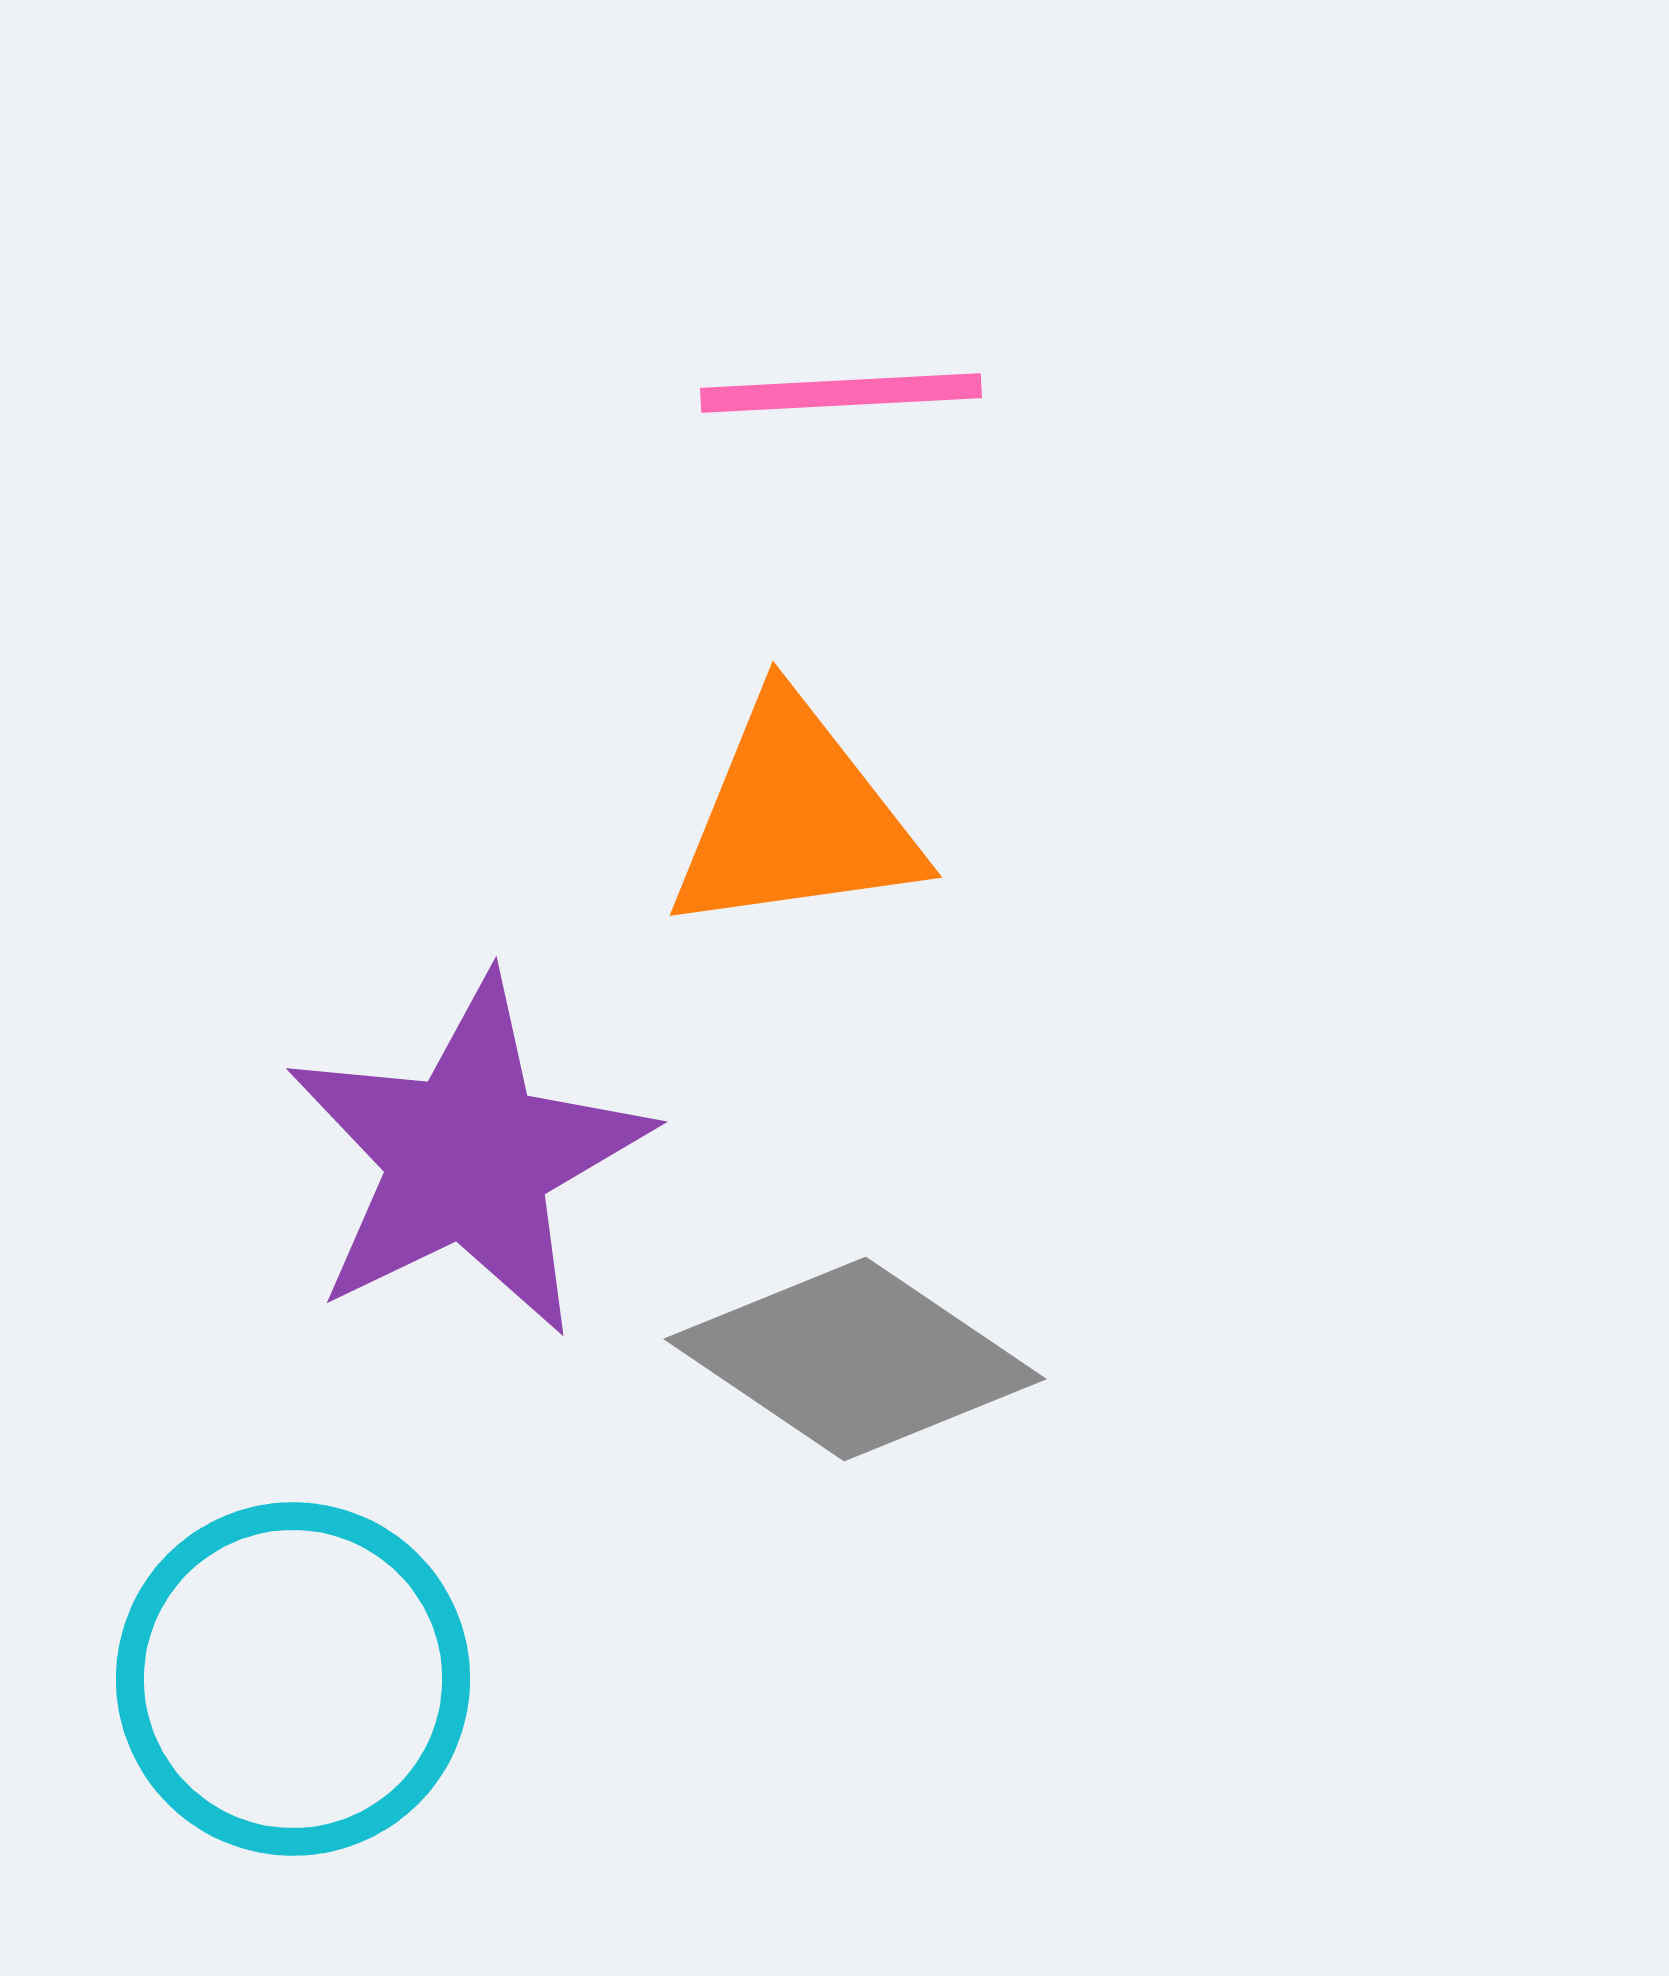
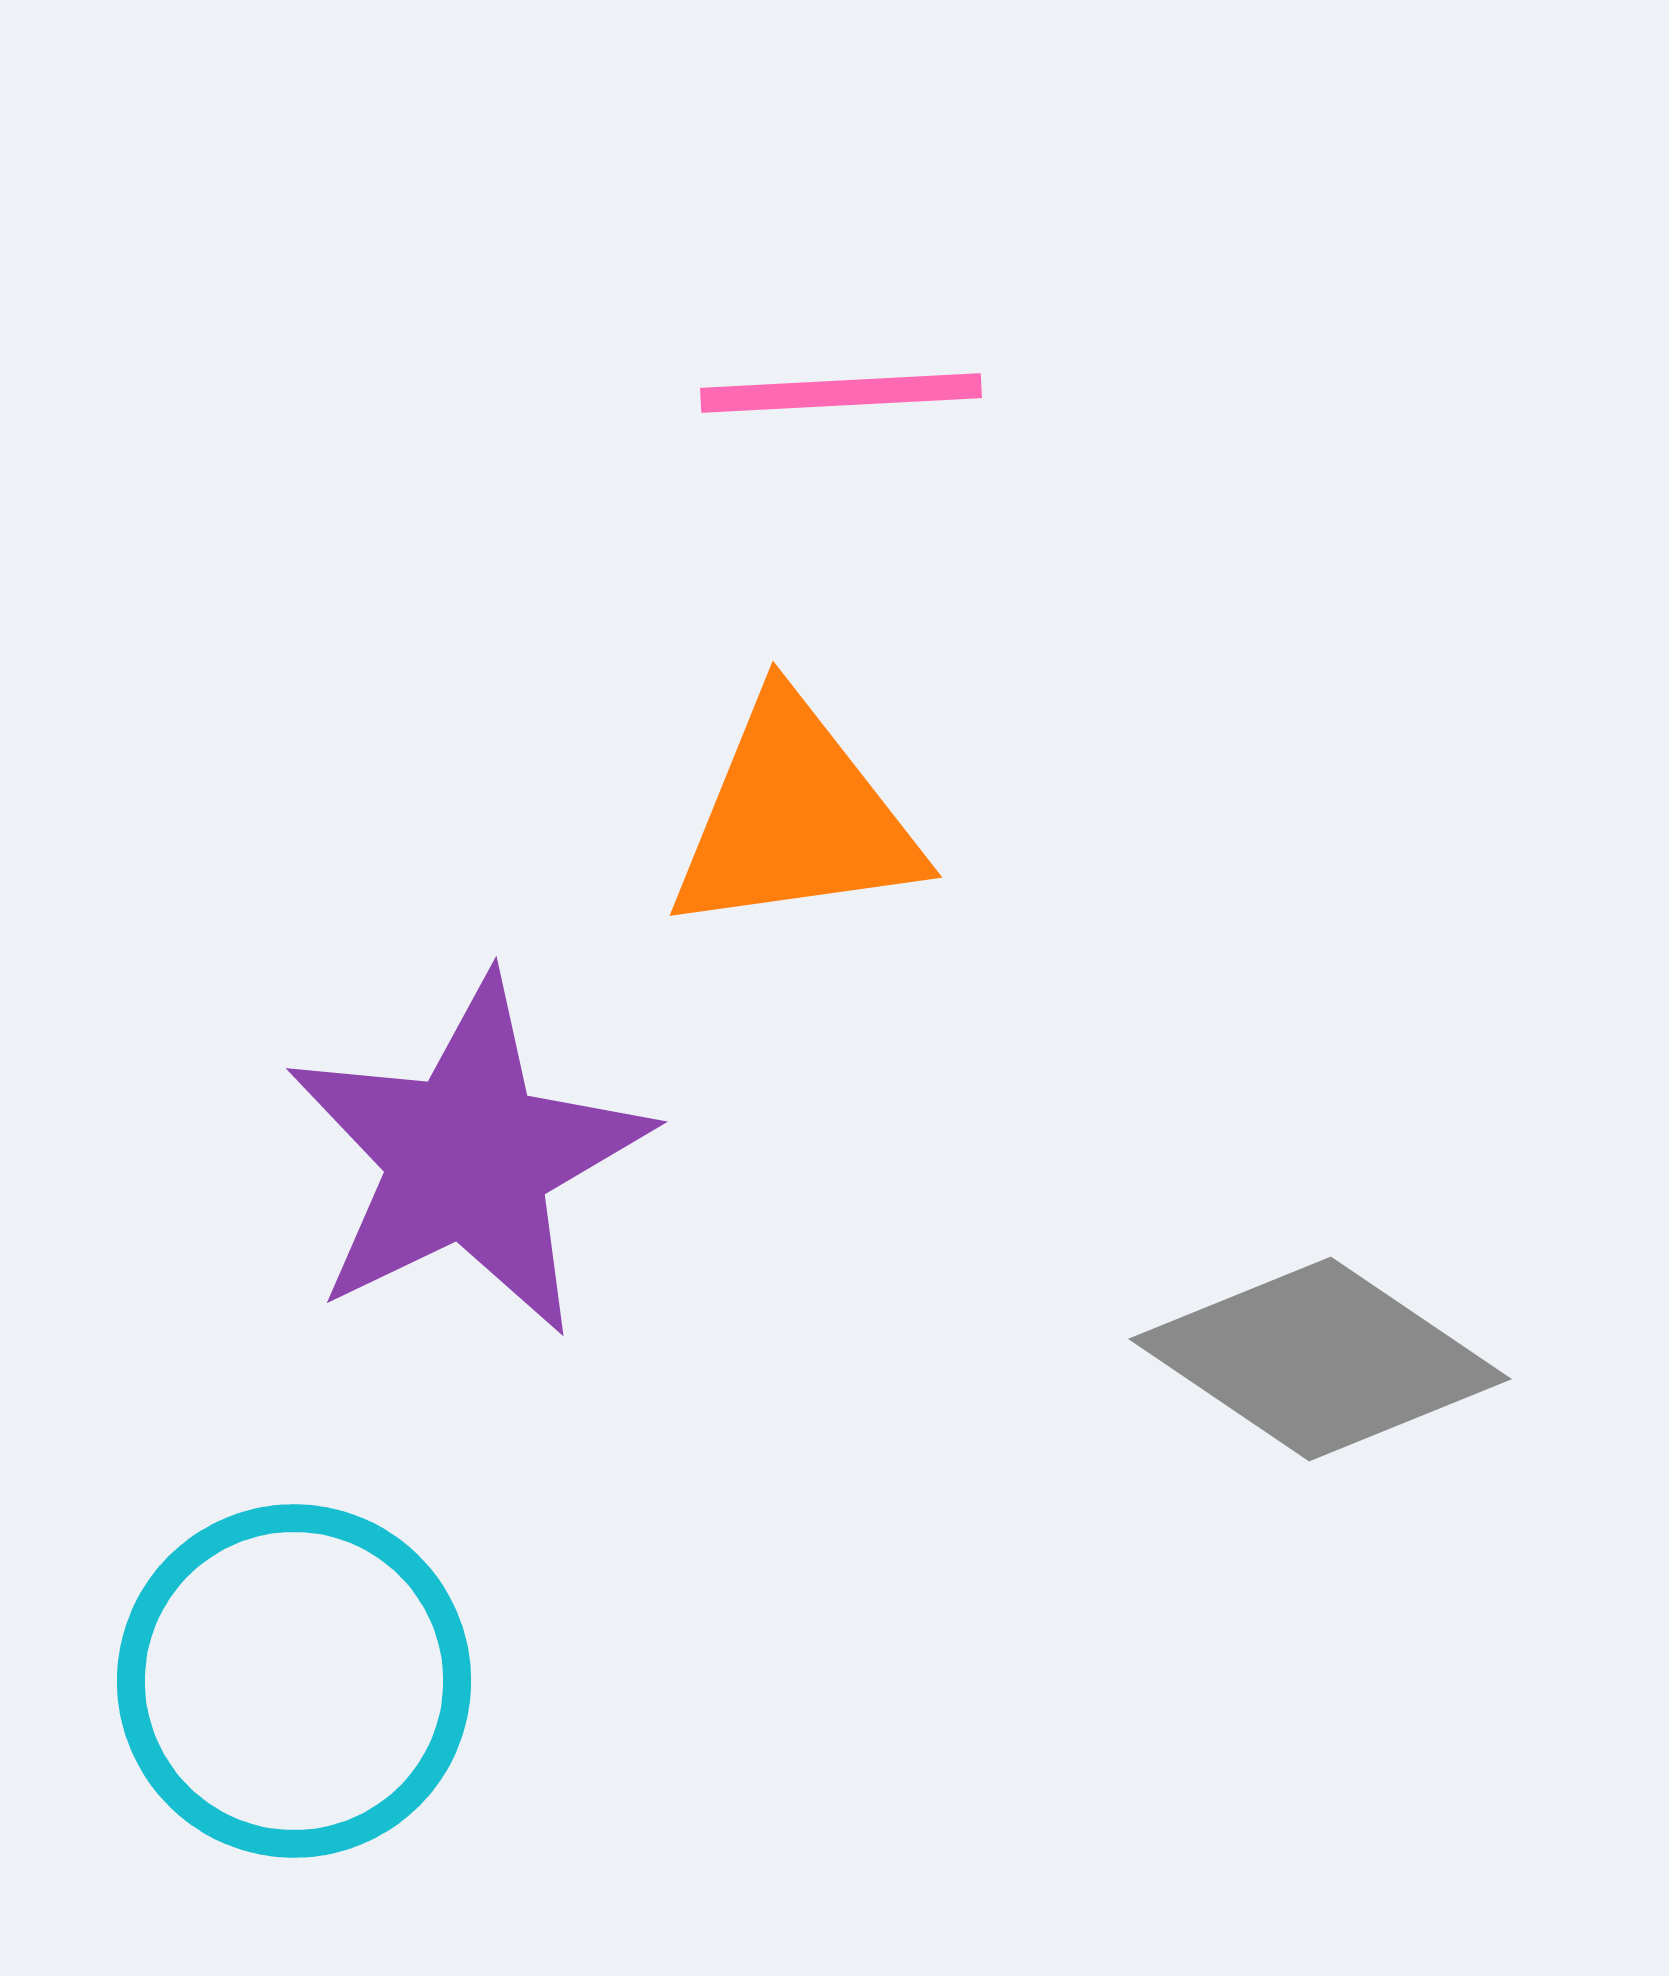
gray diamond: moved 465 px right
cyan circle: moved 1 px right, 2 px down
